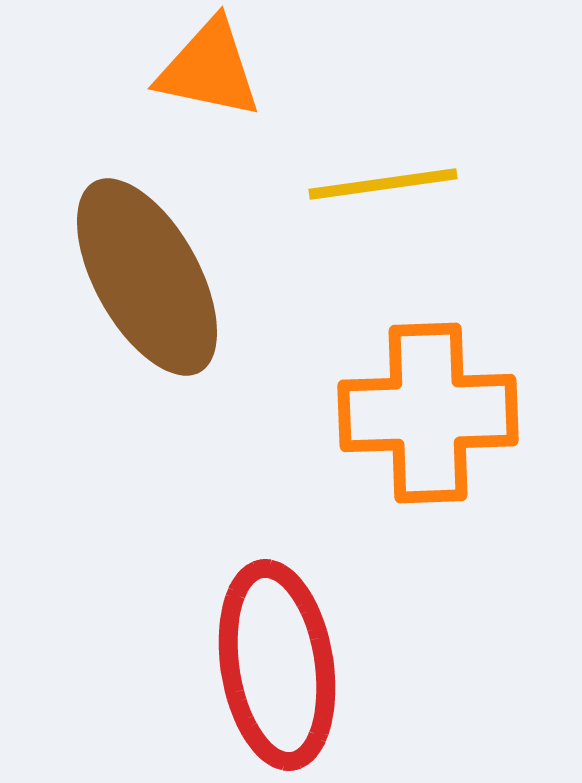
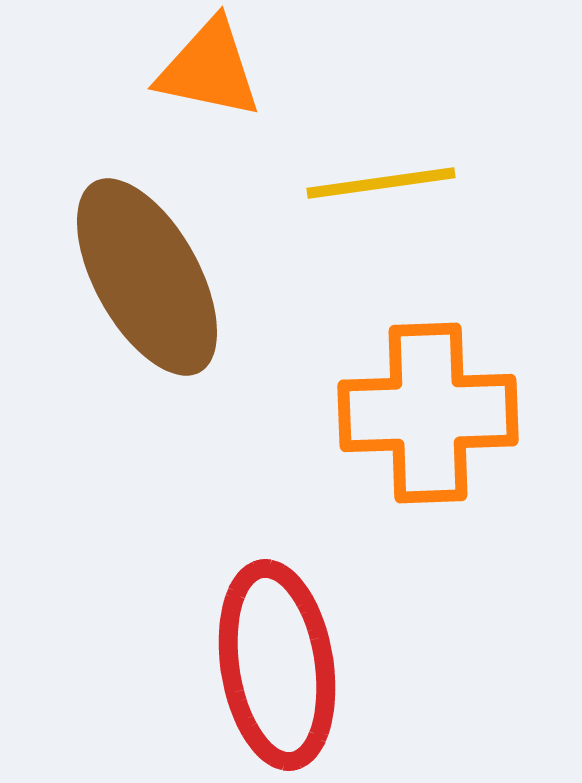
yellow line: moved 2 px left, 1 px up
